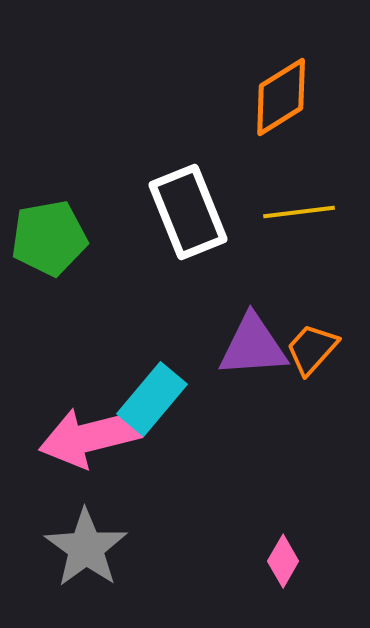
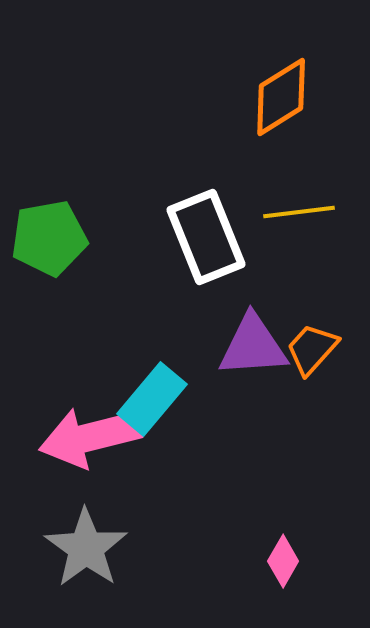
white rectangle: moved 18 px right, 25 px down
